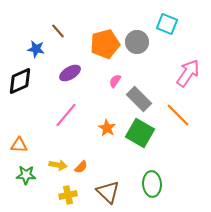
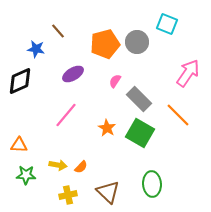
purple ellipse: moved 3 px right, 1 px down
